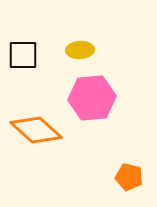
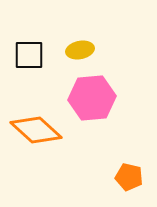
yellow ellipse: rotated 8 degrees counterclockwise
black square: moved 6 px right
